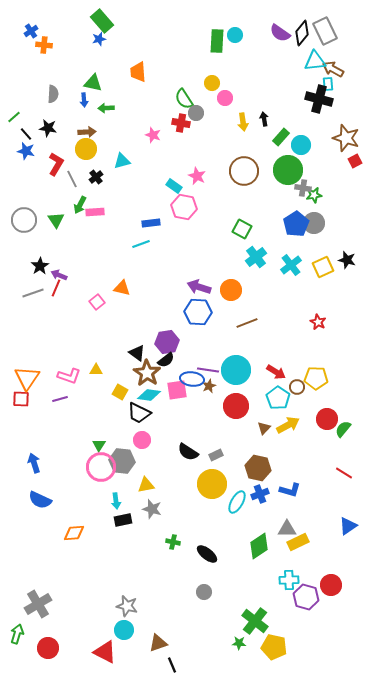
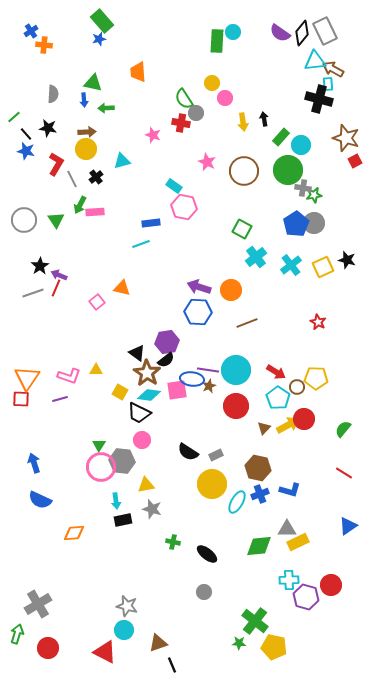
cyan circle at (235, 35): moved 2 px left, 3 px up
pink star at (197, 176): moved 10 px right, 14 px up
red circle at (327, 419): moved 23 px left
green diamond at (259, 546): rotated 28 degrees clockwise
